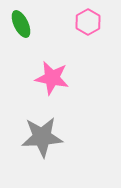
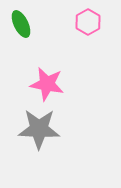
pink star: moved 5 px left, 6 px down
gray star: moved 3 px left, 8 px up; rotated 6 degrees clockwise
